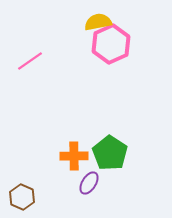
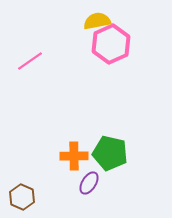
yellow semicircle: moved 1 px left, 1 px up
green pentagon: rotated 20 degrees counterclockwise
